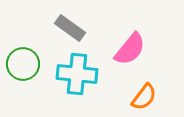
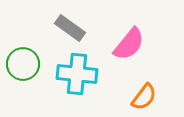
pink semicircle: moved 1 px left, 5 px up
